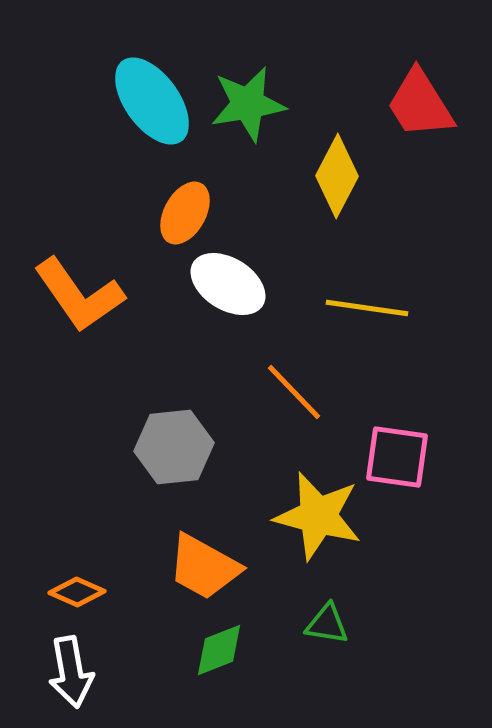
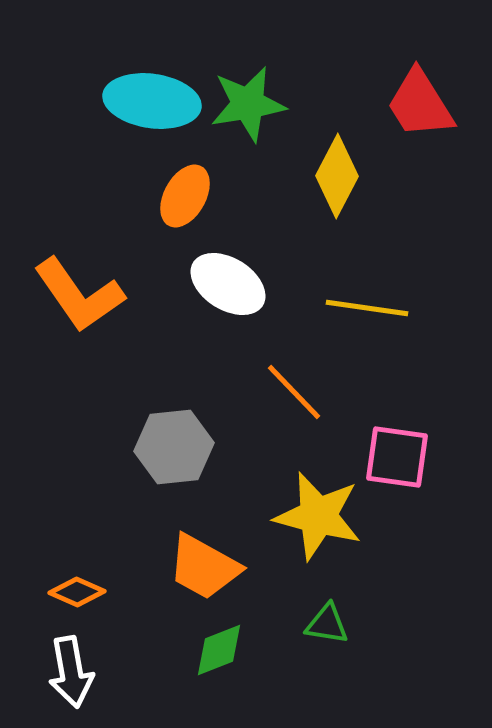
cyan ellipse: rotated 46 degrees counterclockwise
orange ellipse: moved 17 px up
